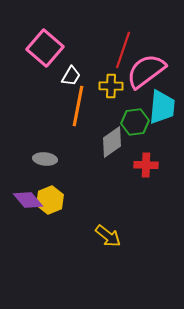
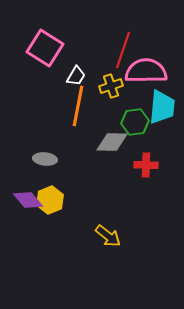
pink square: rotated 9 degrees counterclockwise
pink semicircle: rotated 36 degrees clockwise
white trapezoid: moved 5 px right
yellow cross: rotated 20 degrees counterclockwise
gray diamond: rotated 36 degrees clockwise
